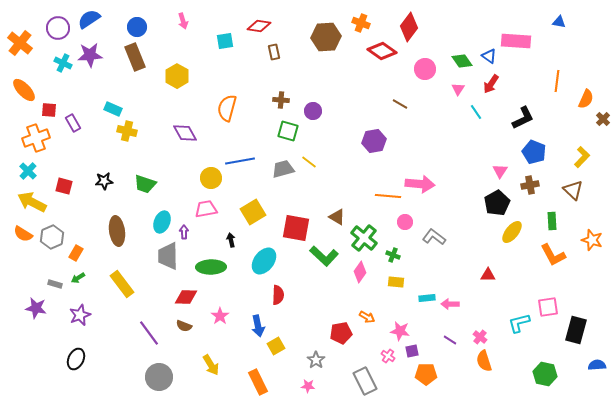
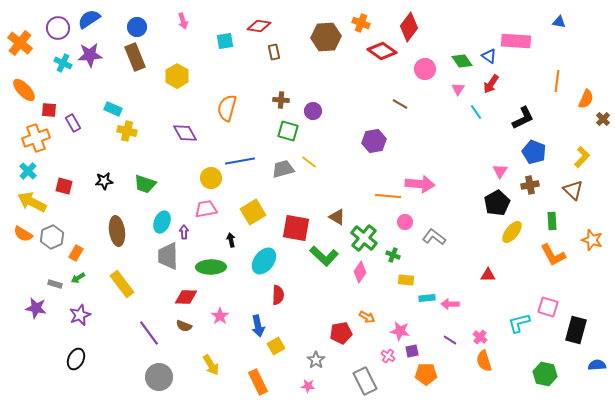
yellow rectangle at (396, 282): moved 10 px right, 2 px up
pink square at (548, 307): rotated 25 degrees clockwise
